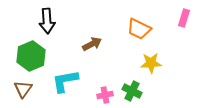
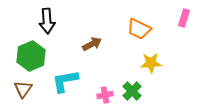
green cross: rotated 18 degrees clockwise
